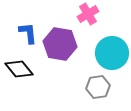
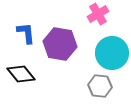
pink cross: moved 10 px right
blue L-shape: moved 2 px left
black diamond: moved 2 px right, 5 px down
gray hexagon: moved 2 px right, 1 px up; rotated 15 degrees clockwise
